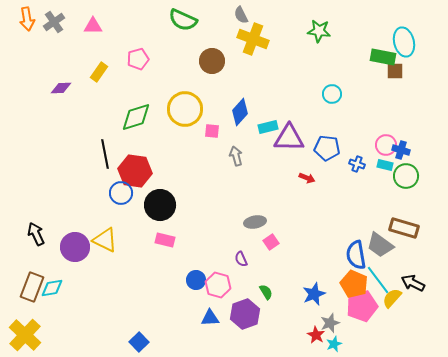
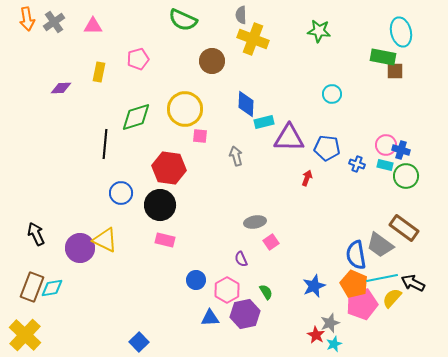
gray semicircle at (241, 15): rotated 24 degrees clockwise
cyan ellipse at (404, 42): moved 3 px left, 10 px up
yellow rectangle at (99, 72): rotated 24 degrees counterclockwise
blue diamond at (240, 112): moved 6 px right, 8 px up; rotated 40 degrees counterclockwise
cyan rectangle at (268, 127): moved 4 px left, 5 px up
pink square at (212, 131): moved 12 px left, 5 px down
black line at (105, 154): moved 10 px up; rotated 16 degrees clockwise
red hexagon at (135, 171): moved 34 px right, 3 px up
red arrow at (307, 178): rotated 91 degrees counterclockwise
brown rectangle at (404, 228): rotated 20 degrees clockwise
purple circle at (75, 247): moved 5 px right, 1 px down
cyan line at (378, 280): moved 4 px right, 2 px up; rotated 64 degrees counterclockwise
pink hexagon at (218, 285): moved 9 px right, 5 px down; rotated 15 degrees clockwise
blue star at (314, 294): moved 8 px up
pink pentagon at (362, 306): moved 2 px up
purple hexagon at (245, 314): rotated 8 degrees clockwise
